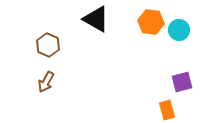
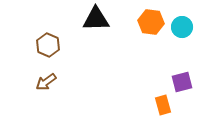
black triangle: rotated 32 degrees counterclockwise
cyan circle: moved 3 px right, 3 px up
brown arrow: rotated 25 degrees clockwise
orange rectangle: moved 4 px left, 5 px up
